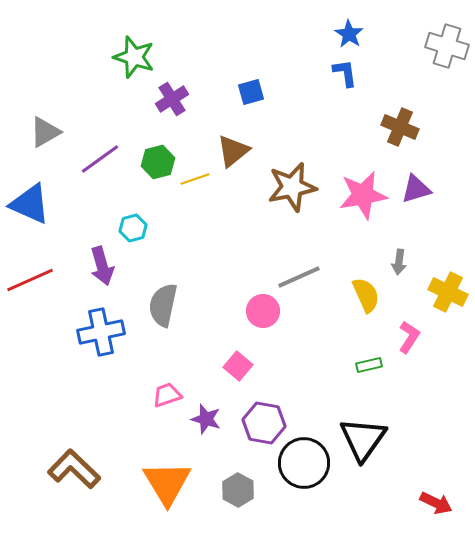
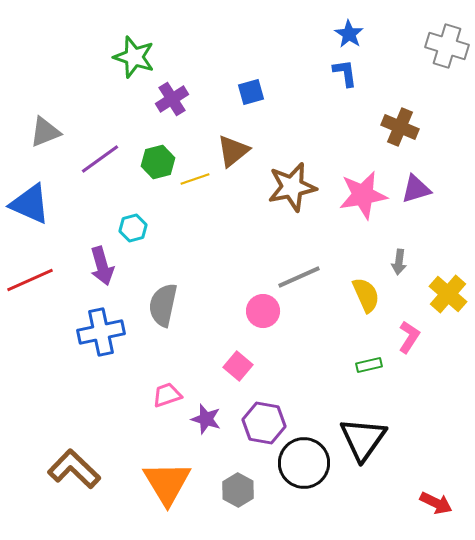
gray triangle: rotated 8 degrees clockwise
yellow cross: moved 2 px down; rotated 15 degrees clockwise
